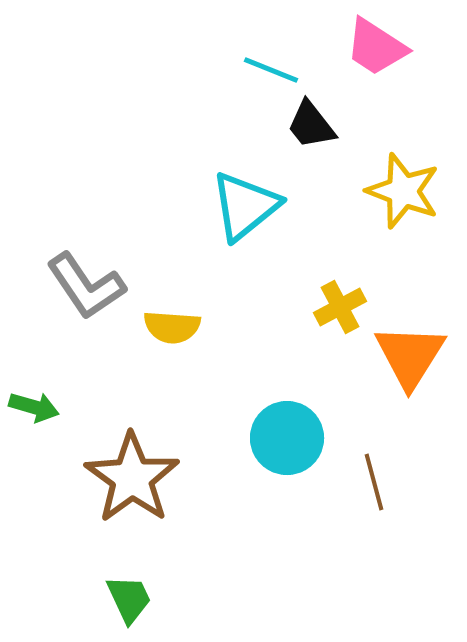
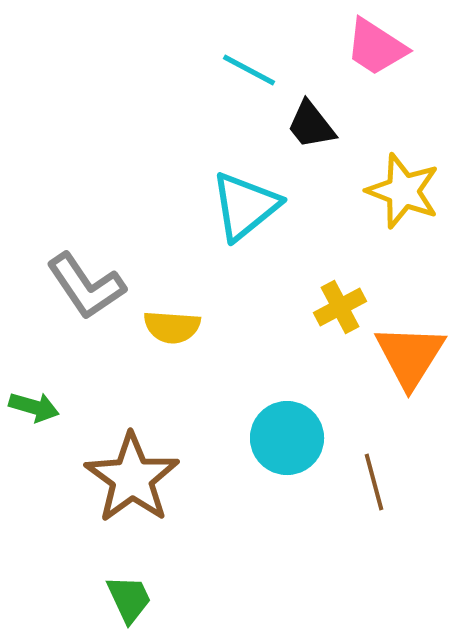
cyan line: moved 22 px left; rotated 6 degrees clockwise
